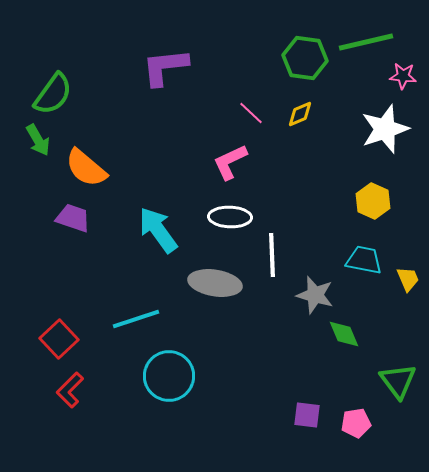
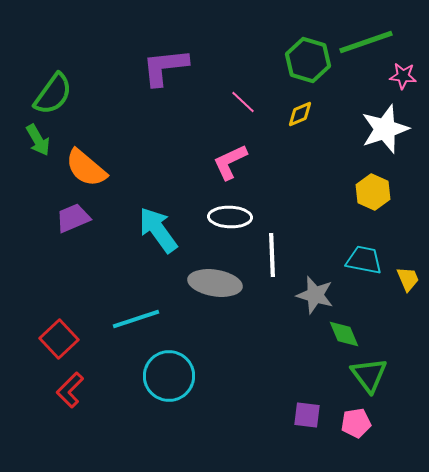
green line: rotated 6 degrees counterclockwise
green hexagon: moved 3 px right, 2 px down; rotated 9 degrees clockwise
pink line: moved 8 px left, 11 px up
yellow hexagon: moved 9 px up
purple trapezoid: rotated 42 degrees counterclockwise
green triangle: moved 29 px left, 6 px up
